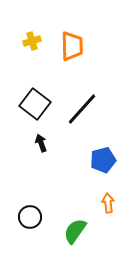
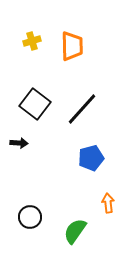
black arrow: moved 22 px left; rotated 114 degrees clockwise
blue pentagon: moved 12 px left, 2 px up
